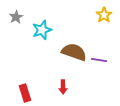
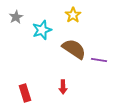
yellow star: moved 31 px left
brown semicircle: moved 3 px up; rotated 15 degrees clockwise
